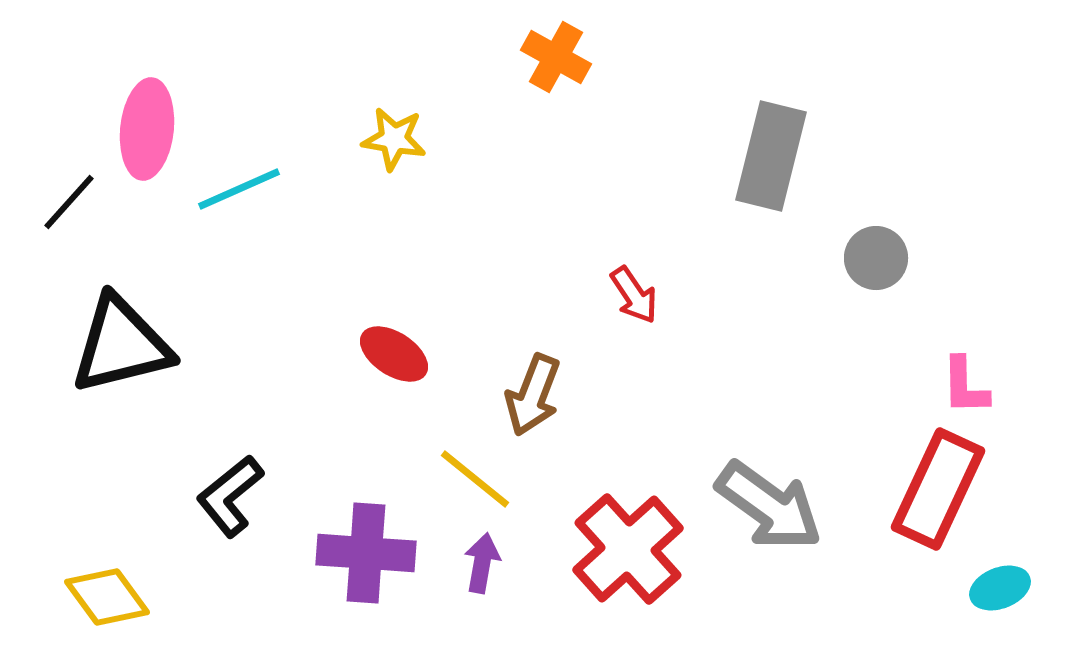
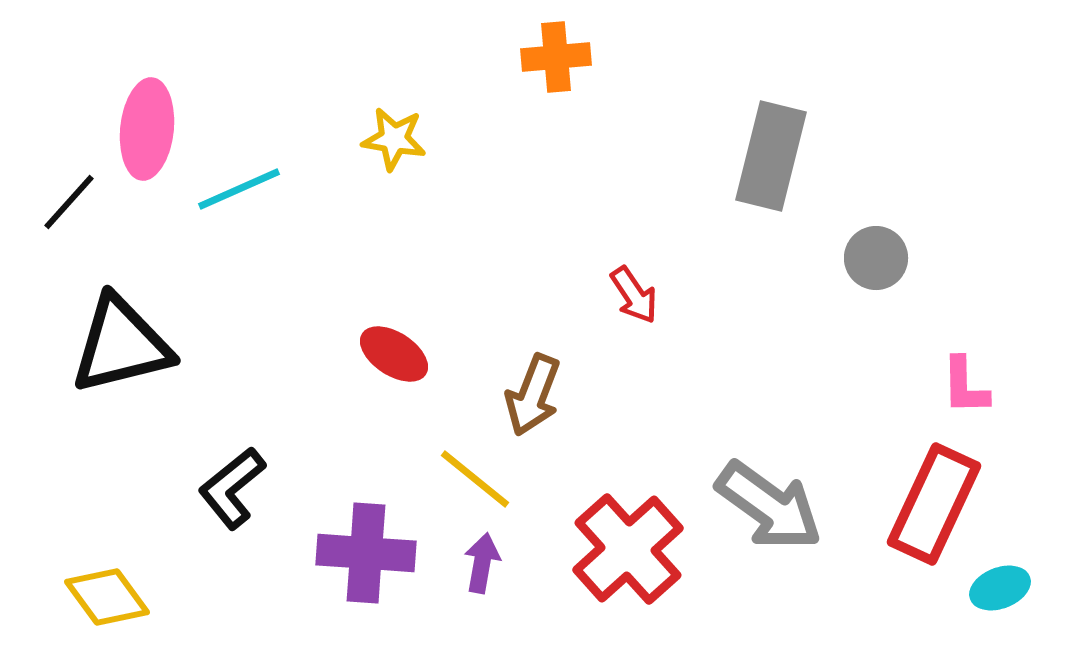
orange cross: rotated 34 degrees counterclockwise
red rectangle: moved 4 px left, 15 px down
black L-shape: moved 2 px right, 8 px up
